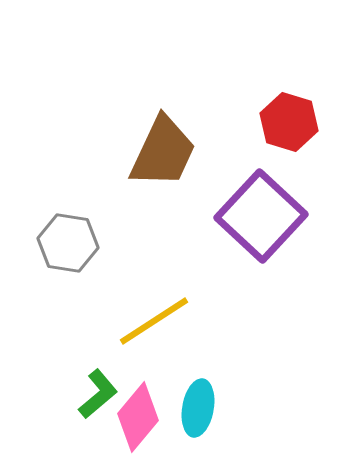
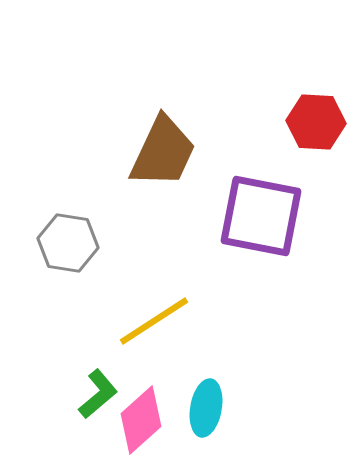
red hexagon: moved 27 px right; rotated 14 degrees counterclockwise
purple square: rotated 32 degrees counterclockwise
cyan ellipse: moved 8 px right
pink diamond: moved 3 px right, 3 px down; rotated 8 degrees clockwise
